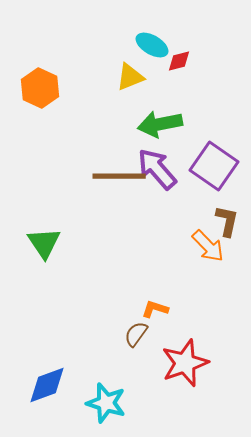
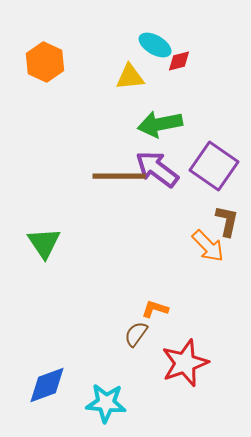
cyan ellipse: moved 3 px right
yellow triangle: rotated 16 degrees clockwise
orange hexagon: moved 5 px right, 26 px up
purple arrow: rotated 12 degrees counterclockwise
cyan star: rotated 12 degrees counterclockwise
